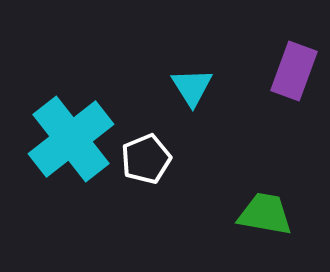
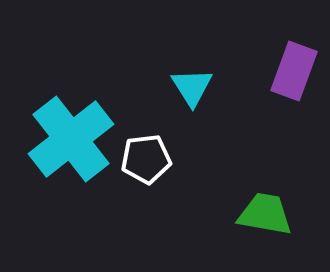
white pentagon: rotated 15 degrees clockwise
